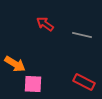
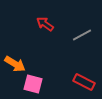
gray line: rotated 42 degrees counterclockwise
pink square: rotated 12 degrees clockwise
